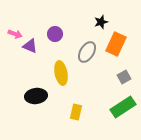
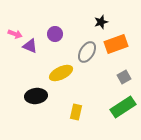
orange rectangle: rotated 45 degrees clockwise
yellow ellipse: rotated 75 degrees clockwise
